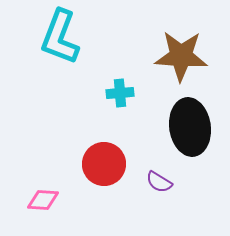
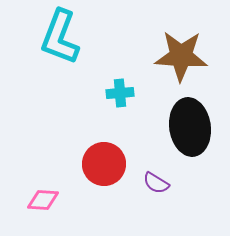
purple semicircle: moved 3 px left, 1 px down
